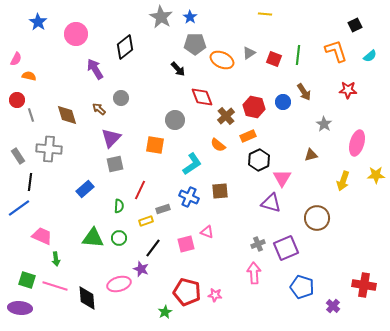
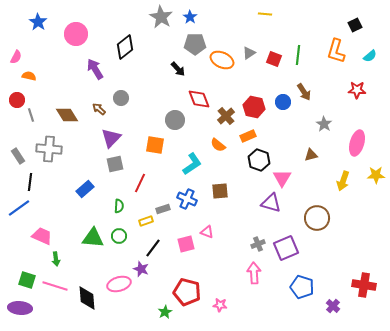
orange L-shape at (336, 51): rotated 145 degrees counterclockwise
pink semicircle at (16, 59): moved 2 px up
red star at (348, 90): moved 9 px right
red diamond at (202, 97): moved 3 px left, 2 px down
brown diamond at (67, 115): rotated 15 degrees counterclockwise
black hexagon at (259, 160): rotated 15 degrees counterclockwise
red line at (140, 190): moved 7 px up
blue cross at (189, 197): moved 2 px left, 2 px down
green circle at (119, 238): moved 2 px up
pink star at (215, 295): moved 5 px right, 10 px down
